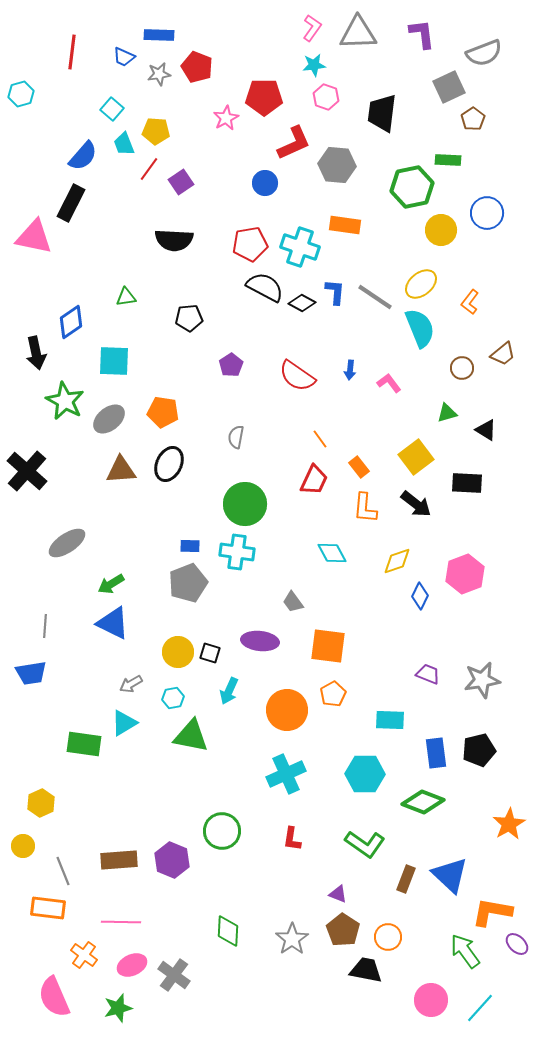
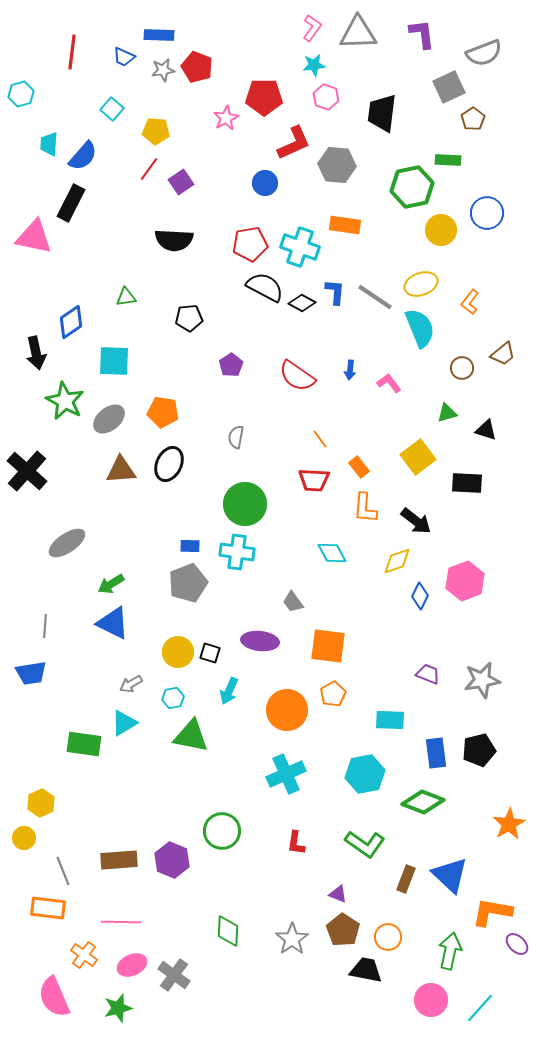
gray star at (159, 74): moved 4 px right, 4 px up
cyan trapezoid at (124, 144): moved 75 px left; rotated 25 degrees clockwise
yellow ellipse at (421, 284): rotated 20 degrees clockwise
black triangle at (486, 430): rotated 15 degrees counterclockwise
yellow square at (416, 457): moved 2 px right
red trapezoid at (314, 480): rotated 68 degrees clockwise
black arrow at (416, 504): moved 17 px down
pink hexagon at (465, 574): moved 7 px down
cyan hexagon at (365, 774): rotated 12 degrees counterclockwise
red L-shape at (292, 839): moved 4 px right, 4 px down
yellow circle at (23, 846): moved 1 px right, 8 px up
green arrow at (465, 951): moved 15 px left; rotated 48 degrees clockwise
